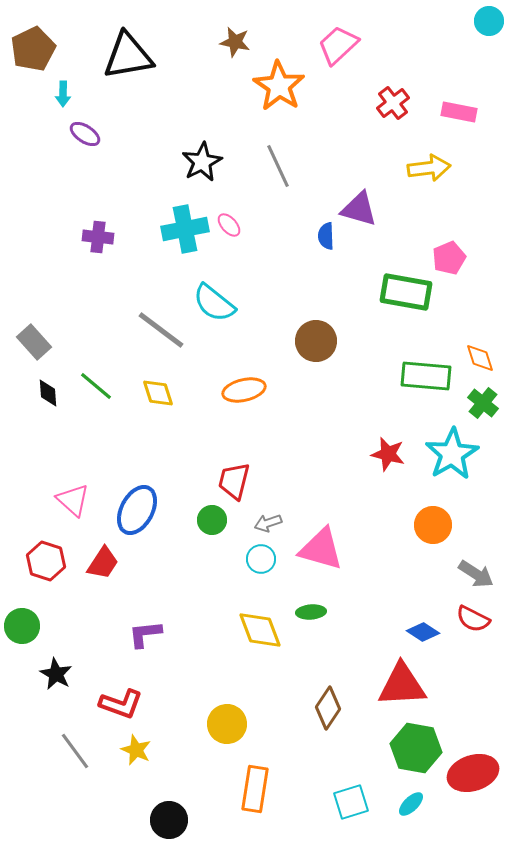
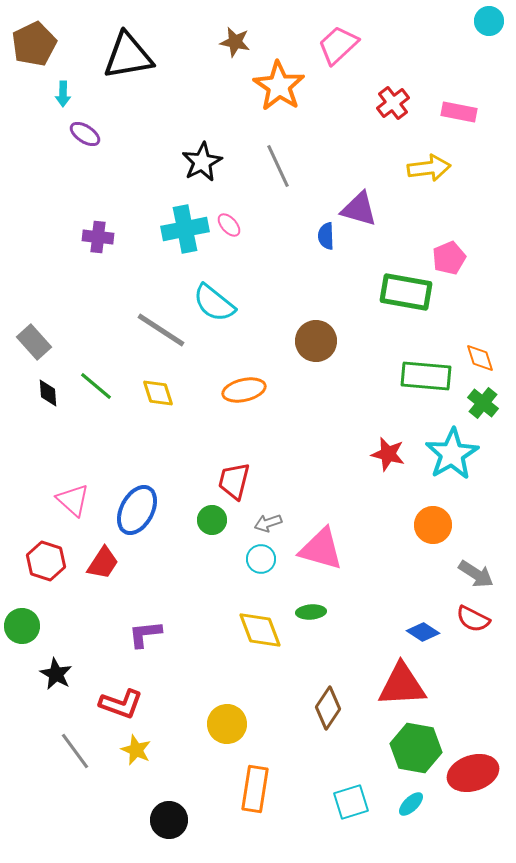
brown pentagon at (33, 49): moved 1 px right, 5 px up
gray line at (161, 330): rotated 4 degrees counterclockwise
